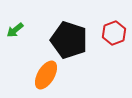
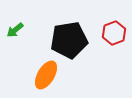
black pentagon: rotated 27 degrees counterclockwise
